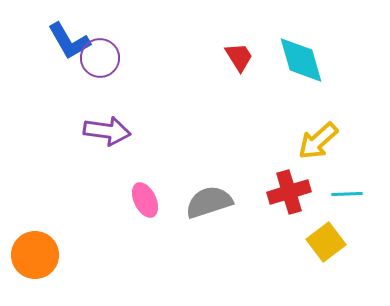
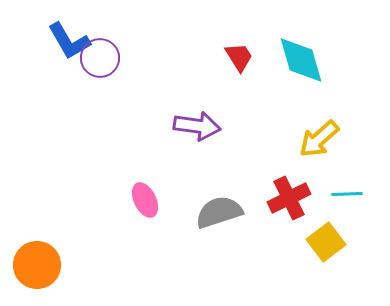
purple arrow: moved 90 px right, 5 px up
yellow arrow: moved 1 px right, 2 px up
red cross: moved 6 px down; rotated 9 degrees counterclockwise
gray semicircle: moved 10 px right, 10 px down
orange circle: moved 2 px right, 10 px down
